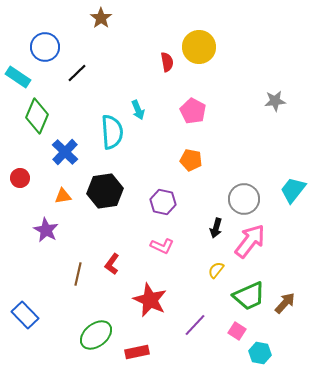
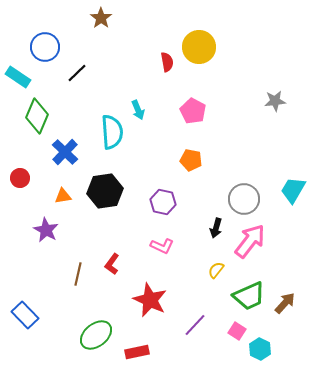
cyan trapezoid: rotated 8 degrees counterclockwise
cyan hexagon: moved 4 px up; rotated 15 degrees clockwise
